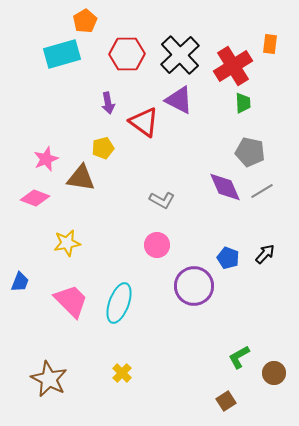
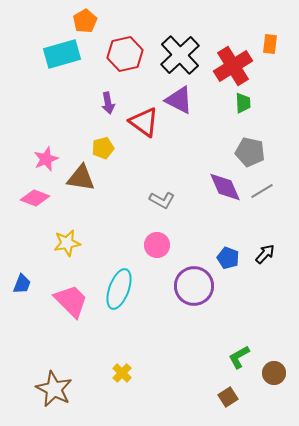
red hexagon: moved 2 px left; rotated 12 degrees counterclockwise
blue trapezoid: moved 2 px right, 2 px down
cyan ellipse: moved 14 px up
brown star: moved 5 px right, 10 px down
brown square: moved 2 px right, 4 px up
